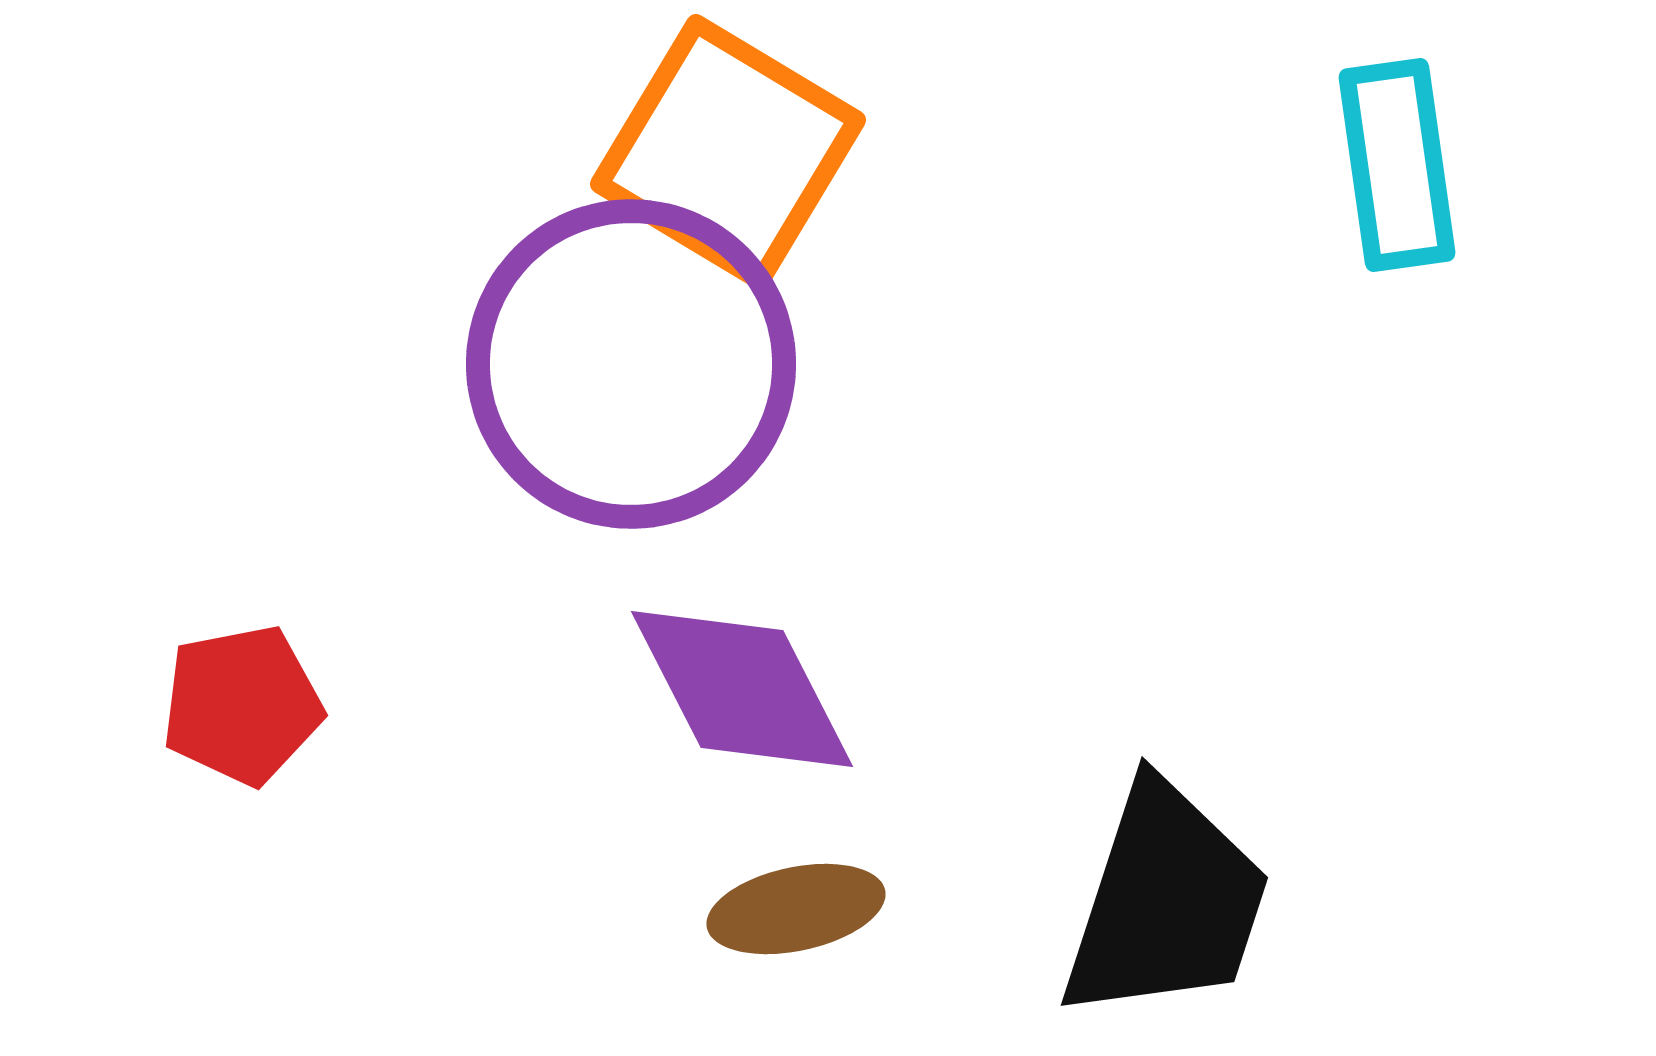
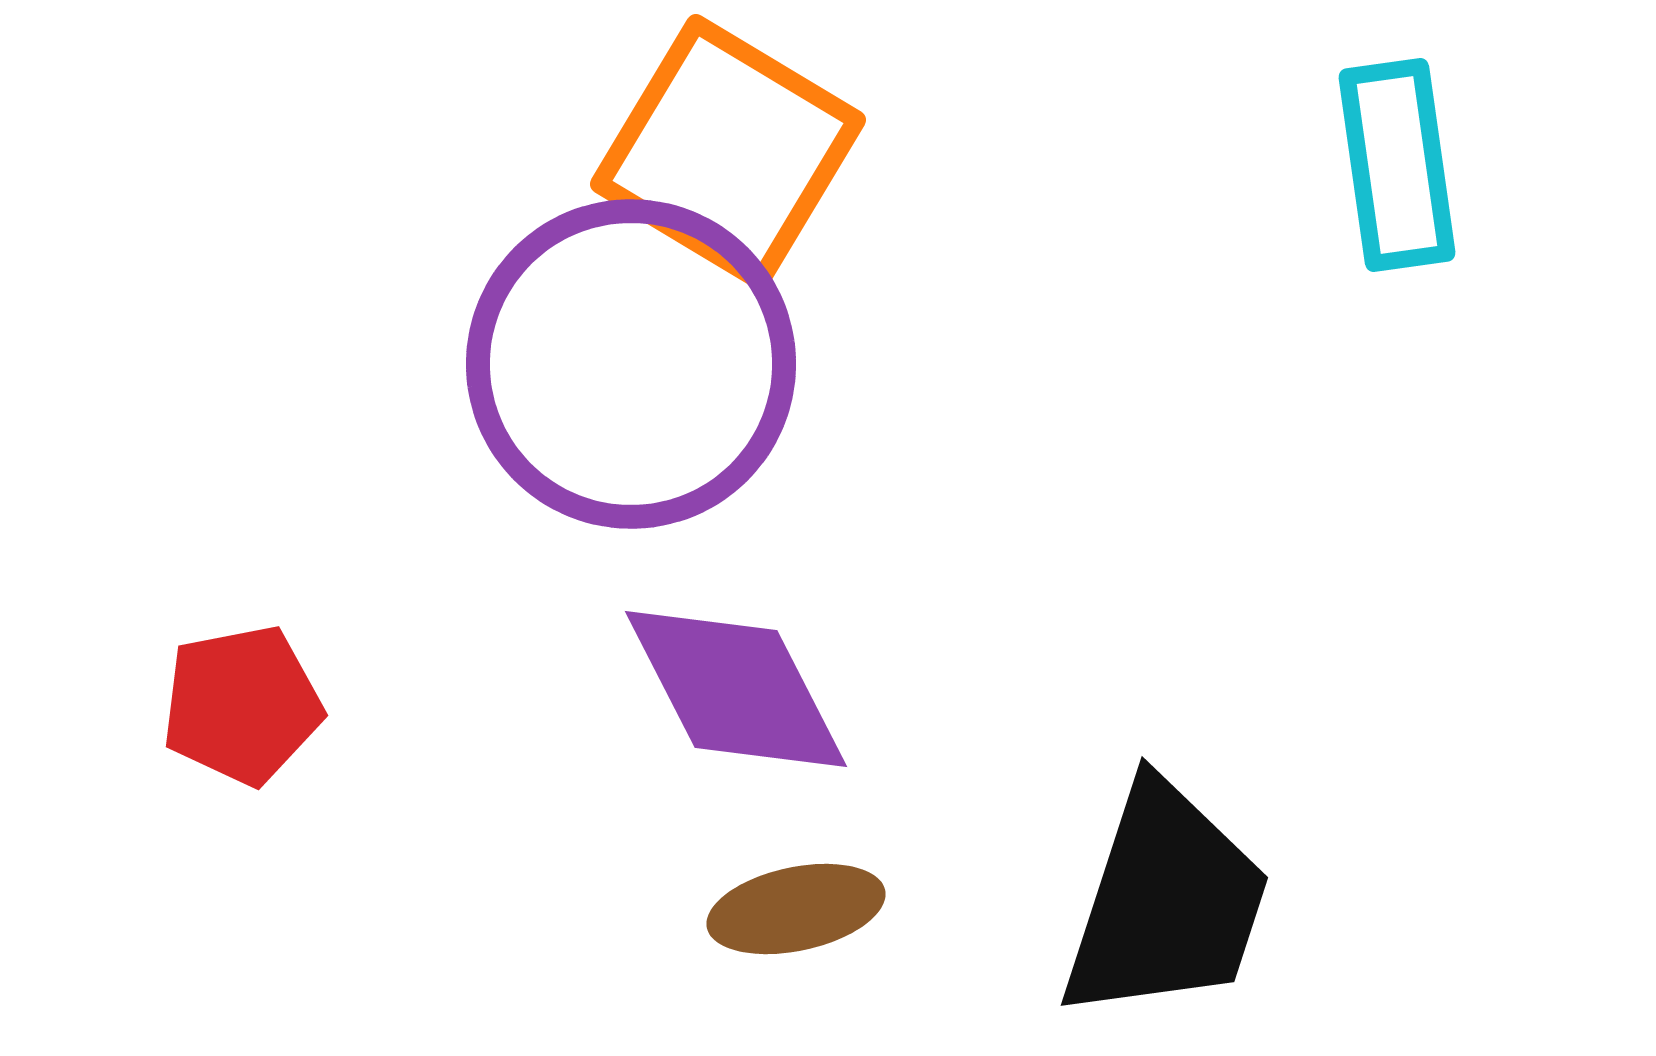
purple diamond: moved 6 px left
